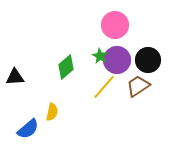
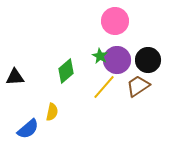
pink circle: moved 4 px up
green diamond: moved 4 px down
